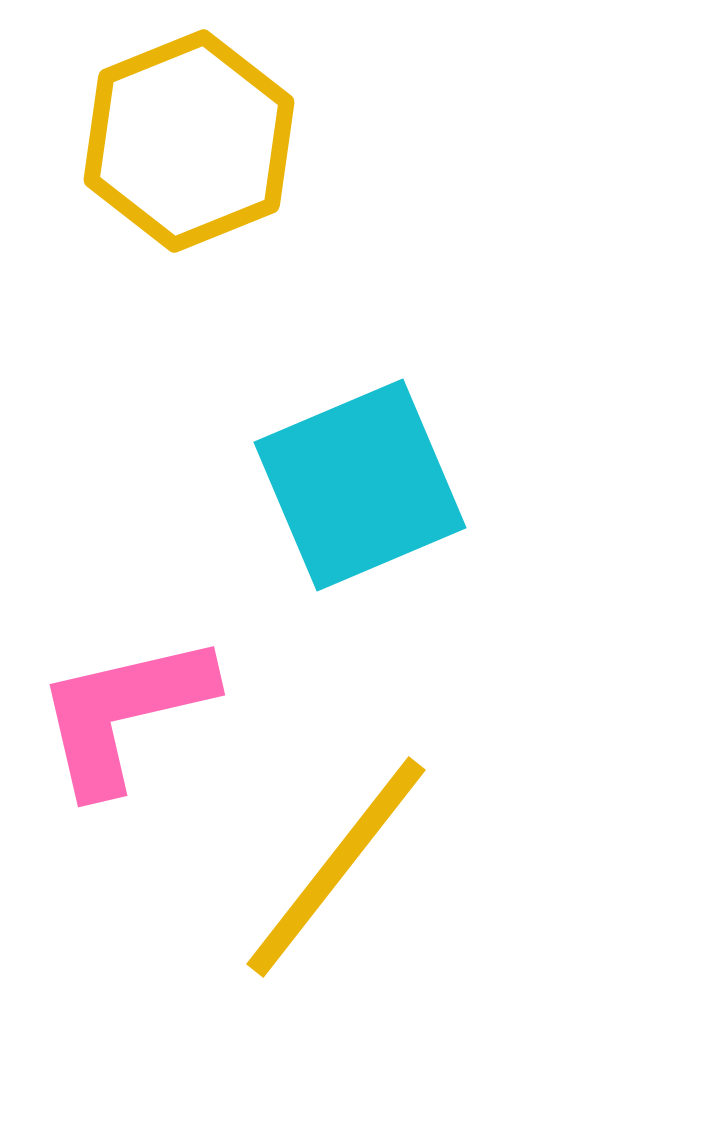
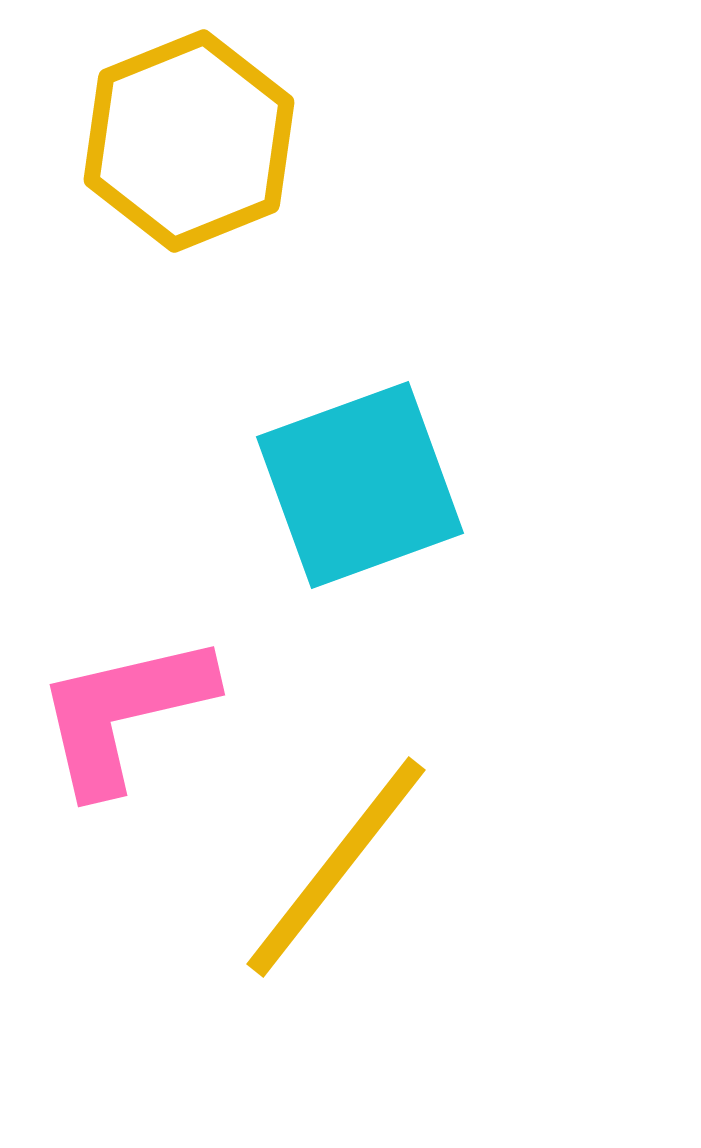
cyan square: rotated 3 degrees clockwise
